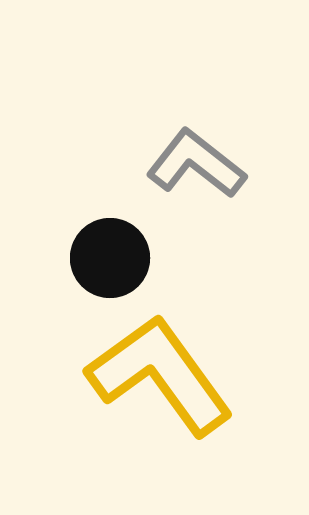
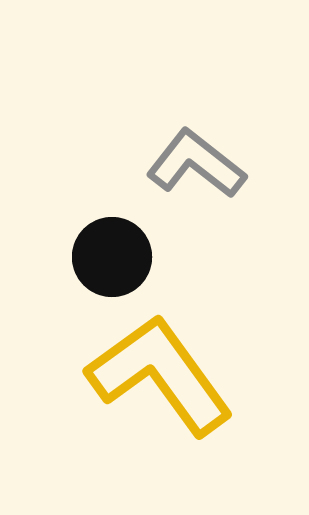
black circle: moved 2 px right, 1 px up
